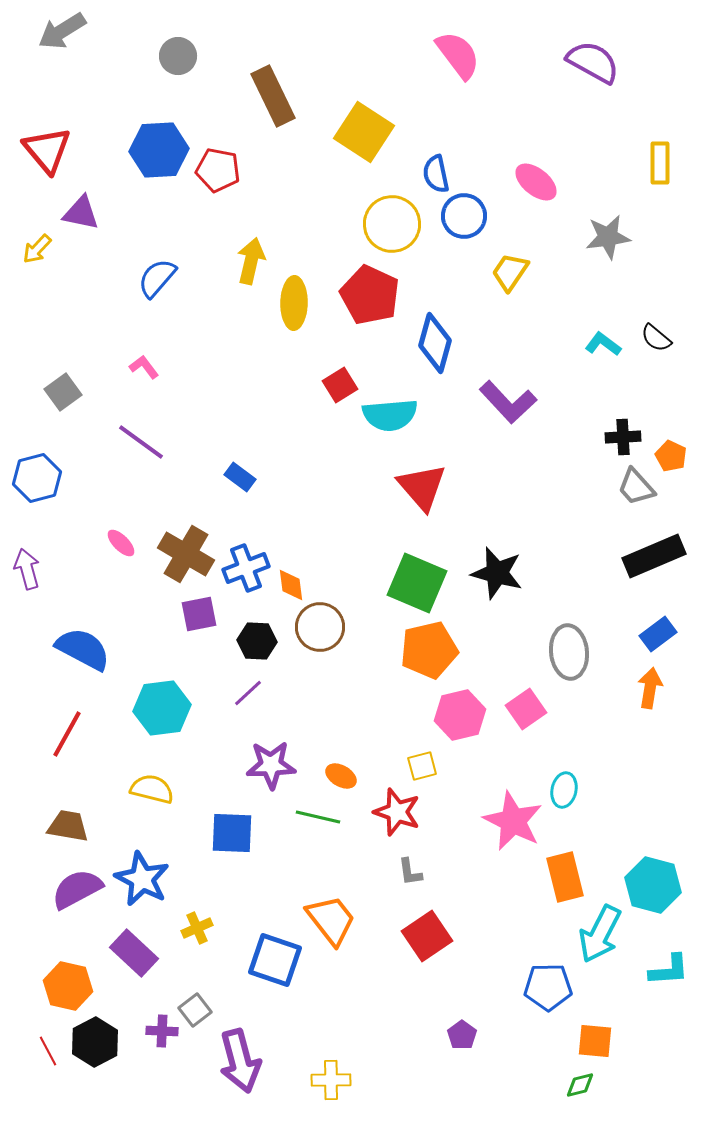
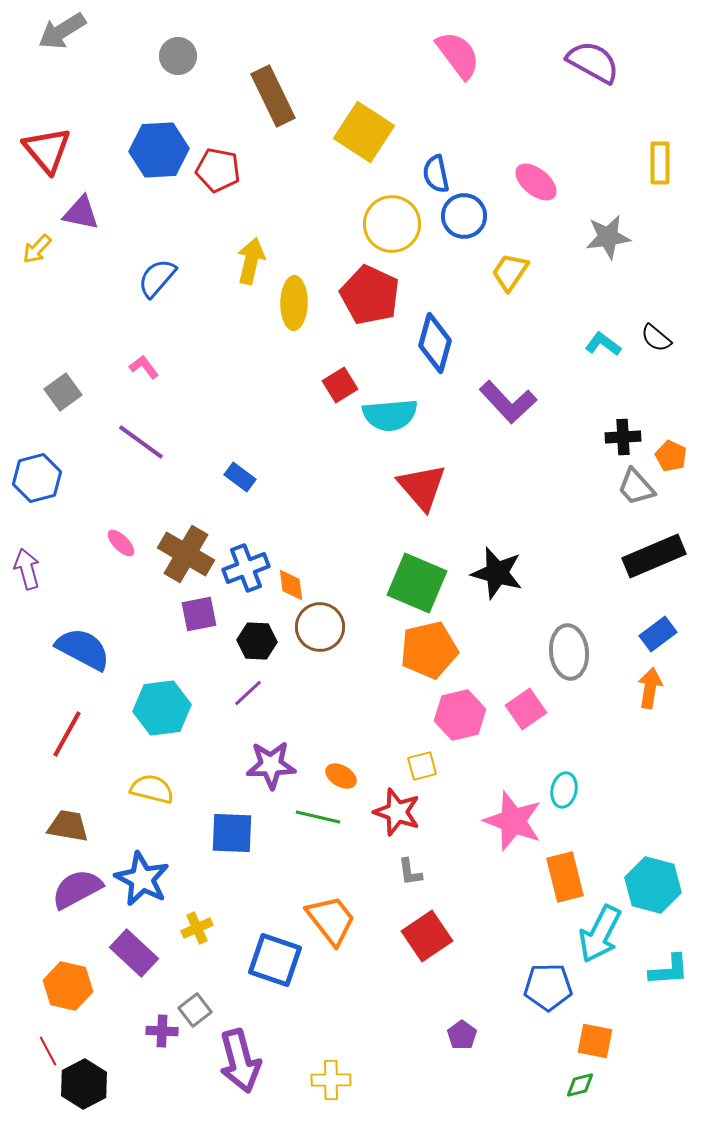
pink star at (513, 821): rotated 6 degrees counterclockwise
orange square at (595, 1041): rotated 6 degrees clockwise
black hexagon at (95, 1042): moved 11 px left, 42 px down
